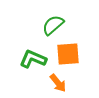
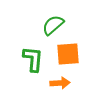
green L-shape: rotated 72 degrees clockwise
orange arrow: moved 2 px right; rotated 54 degrees counterclockwise
